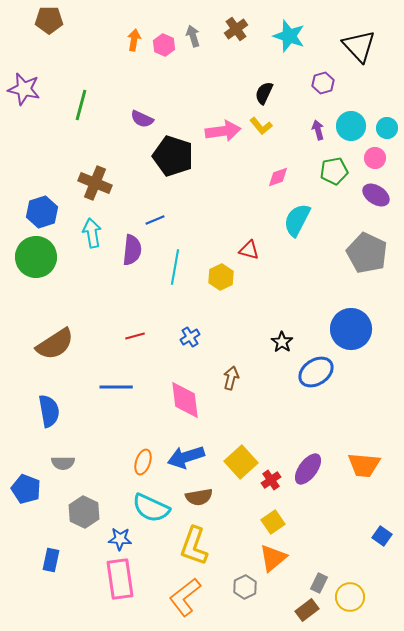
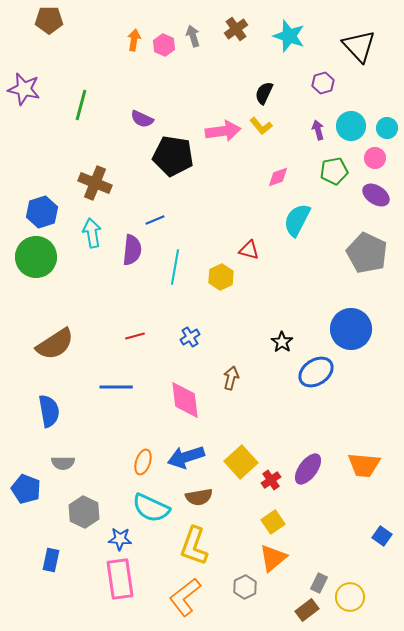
black pentagon at (173, 156): rotated 9 degrees counterclockwise
